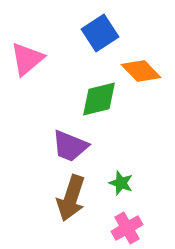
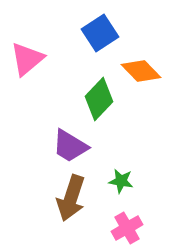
green diamond: rotated 33 degrees counterclockwise
purple trapezoid: rotated 9 degrees clockwise
green star: moved 2 px up; rotated 10 degrees counterclockwise
